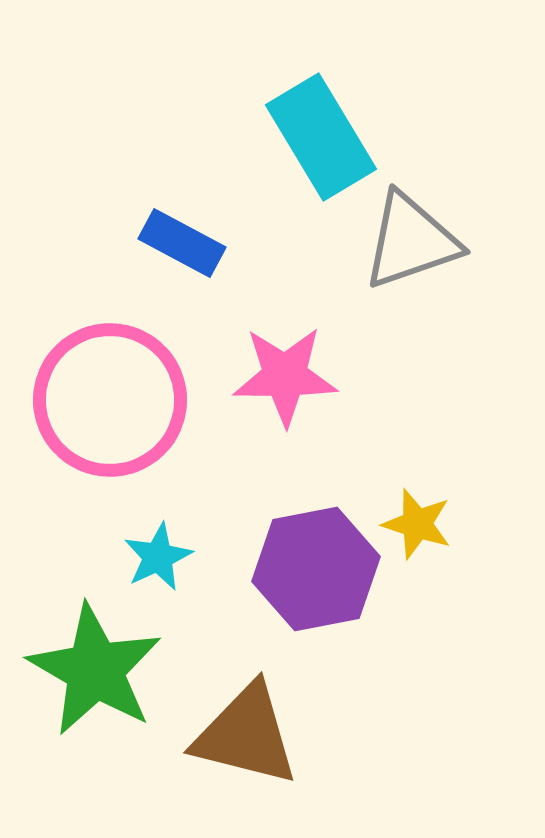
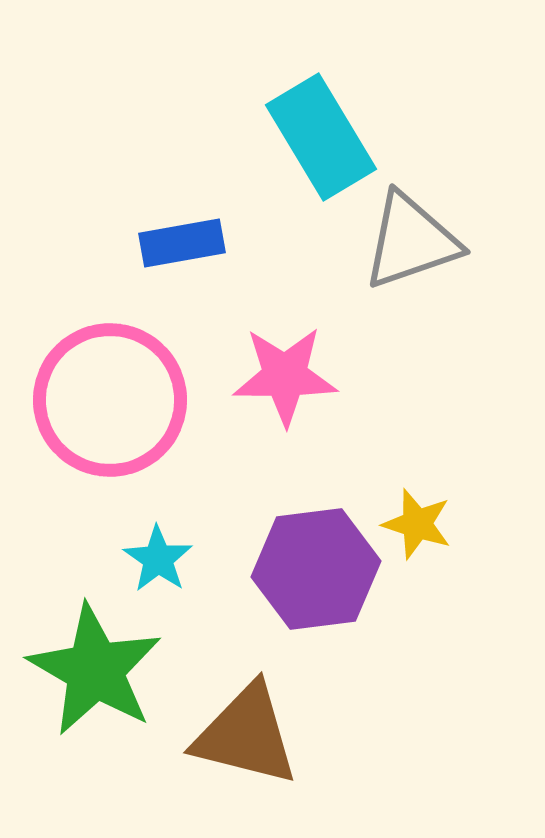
blue rectangle: rotated 38 degrees counterclockwise
cyan star: moved 2 px down; rotated 12 degrees counterclockwise
purple hexagon: rotated 4 degrees clockwise
